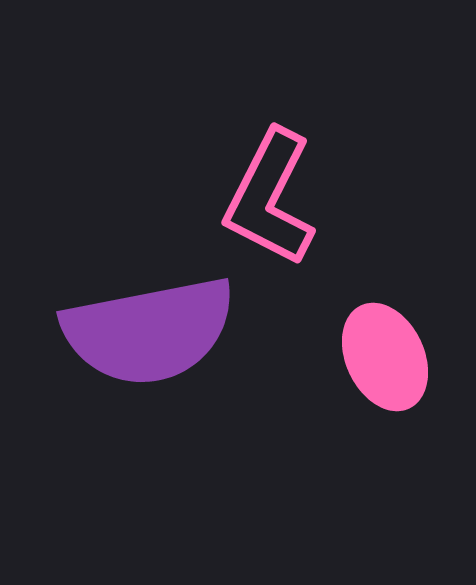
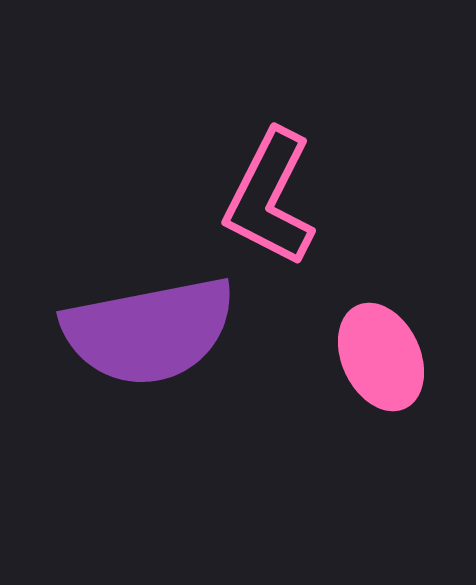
pink ellipse: moved 4 px left
